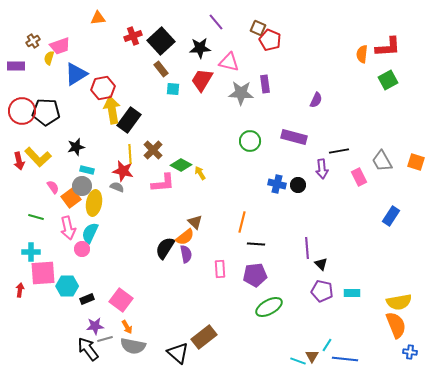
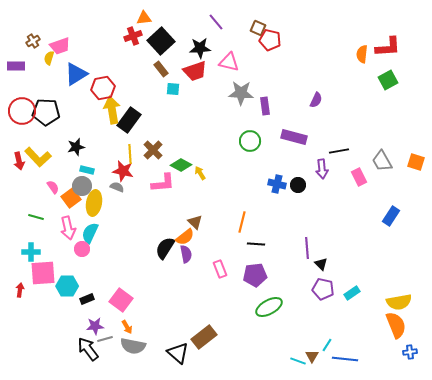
orange triangle at (98, 18): moved 46 px right
red pentagon at (270, 40): rotated 10 degrees counterclockwise
red trapezoid at (202, 80): moved 7 px left, 9 px up; rotated 140 degrees counterclockwise
purple rectangle at (265, 84): moved 22 px down
pink rectangle at (220, 269): rotated 18 degrees counterclockwise
purple pentagon at (322, 291): moved 1 px right, 2 px up
cyan rectangle at (352, 293): rotated 35 degrees counterclockwise
blue cross at (410, 352): rotated 16 degrees counterclockwise
